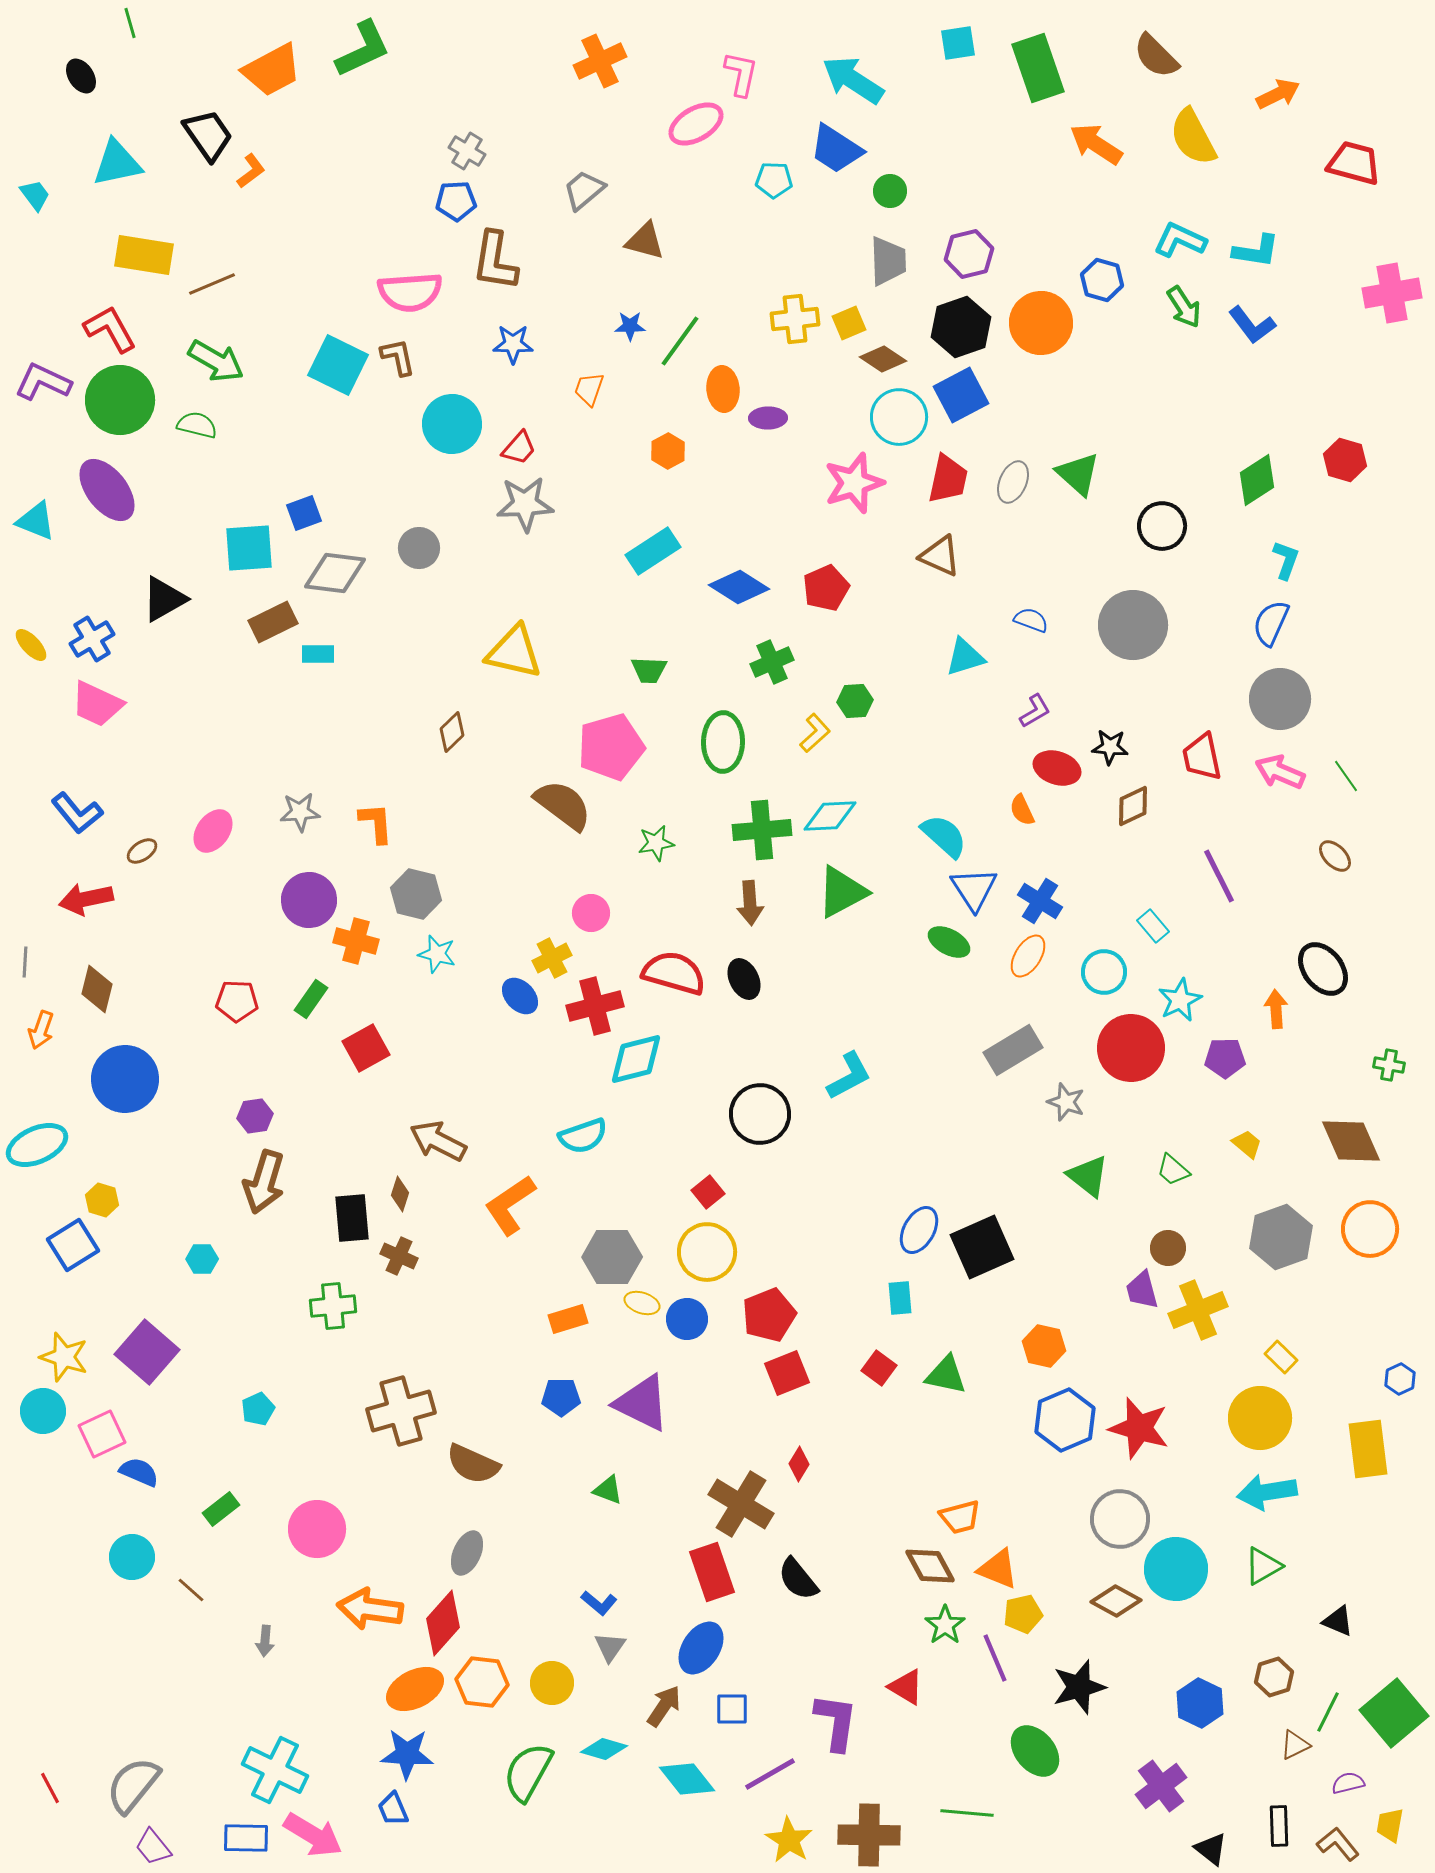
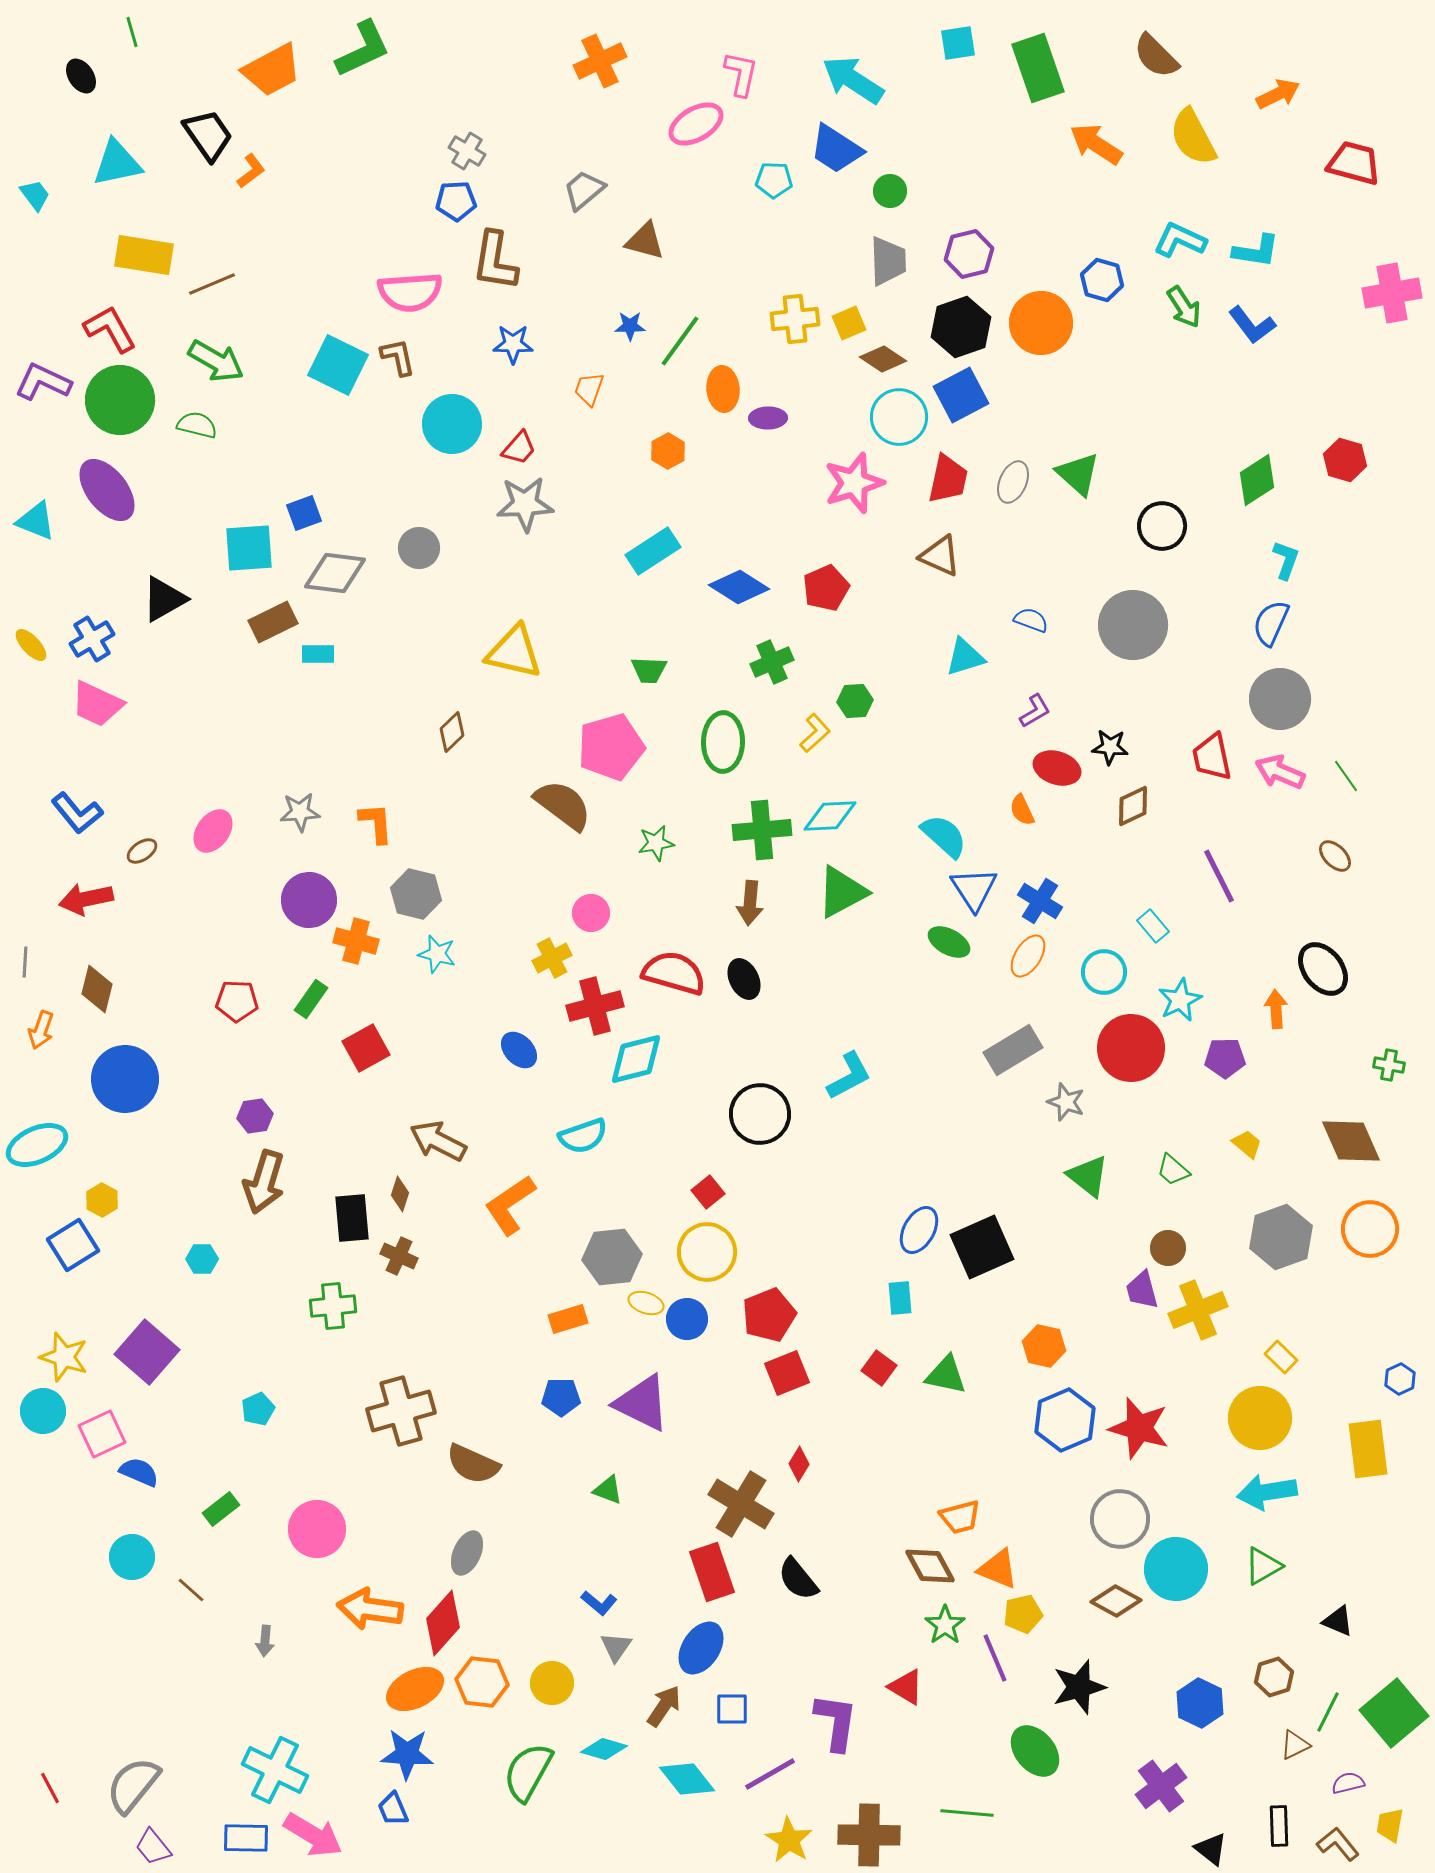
green line at (130, 23): moved 2 px right, 9 px down
red trapezoid at (1202, 757): moved 10 px right
brown arrow at (750, 903): rotated 9 degrees clockwise
blue ellipse at (520, 996): moved 1 px left, 54 px down
yellow hexagon at (102, 1200): rotated 12 degrees clockwise
gray hexagon at (612, 1257): rotated 6 degrees counterclockwise
yellow ellipse at (642, 1303): moved 4 px right
gray triangle at (610, 1647): moved 6 px right
